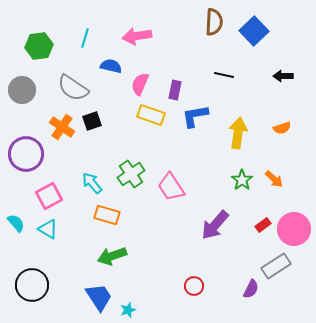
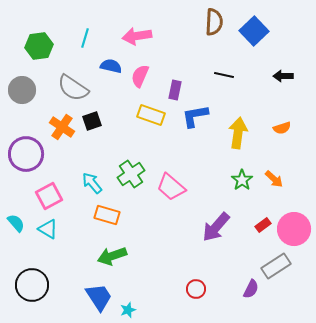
pink semicircle: moved 8 px up
pink trapezoid: rotated 16 degrees counterclockwise
purple arrow: moved 1 px right, 2 px down
red circle: moved 2 px right, 3 px down
